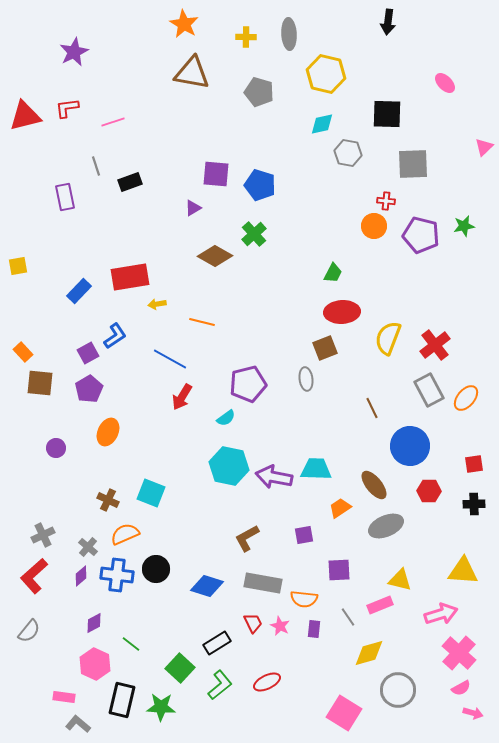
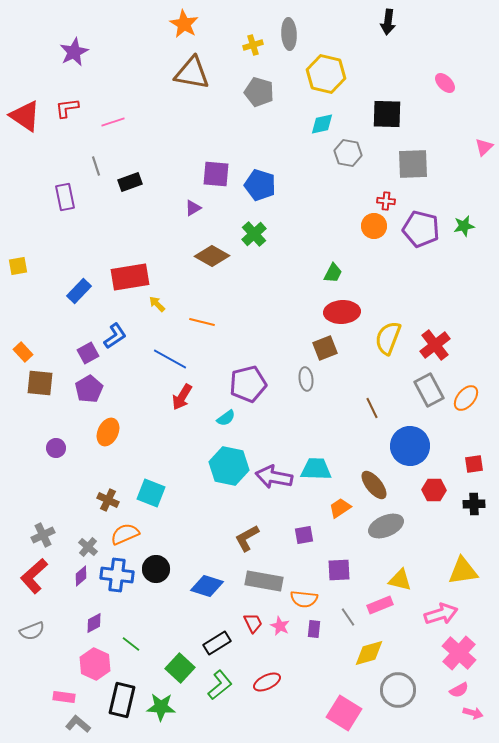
yellow cross at (246, 37): moved 7 px right, 8 px down; rotated 18 degrees counterclockwise
red triangle at (25, 116): rotated 48 degrees clockwise
purple pentagon at (421, 235): moved 6 px up
brown diamond at (215, 256): moved 3 px left
yellow arrow at (157, 304): rotated 54 degrees clockwise
red hexagon at (429, 491): moved 5 px right, 1 px up
yellow triangle at (463, 571): rotated 12 degrees counterclockwise
gray rectangle at (263, 583): moved 1 px right, 2 px up
gray semicircle at (29, 631): moved 3 px right; rotated 30 degrees clockwise
pink semicircle at (461, 688): moved 2 px left, 2 px down
